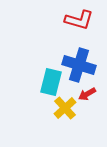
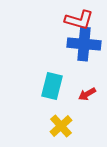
blue cross: moved 5 px right, 21 px up; rotated 12 degrees counterclockwise
cyan rectangle: moved 1 px right, 4 px down
yellow cross: moved 4 px left, 18 px down
